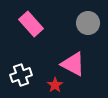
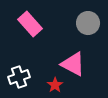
pink rectangle: moved 1 px left
white cross: moved 2 px left, 2 px down
